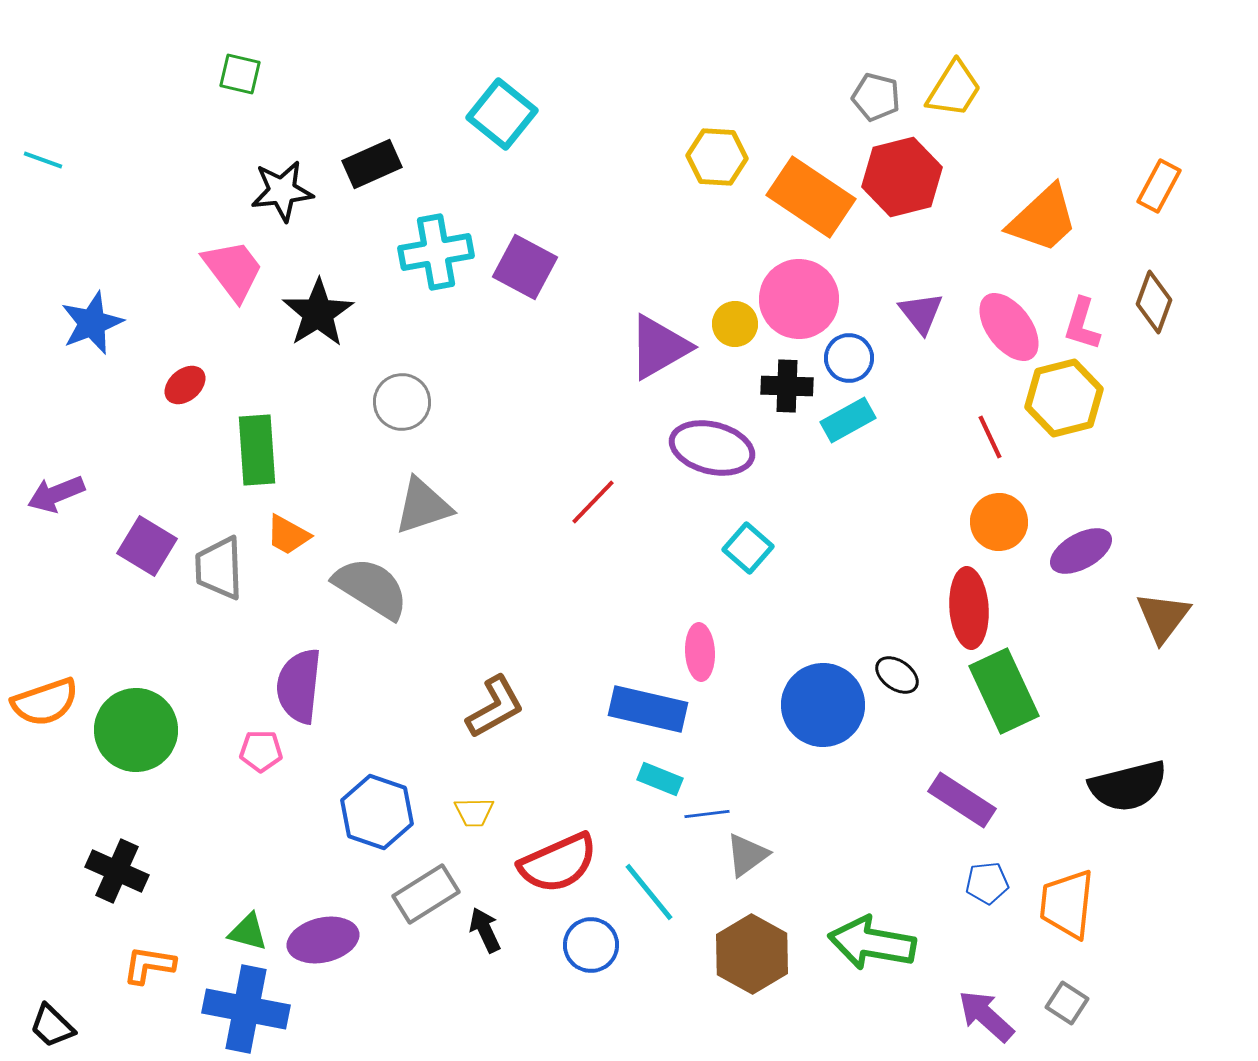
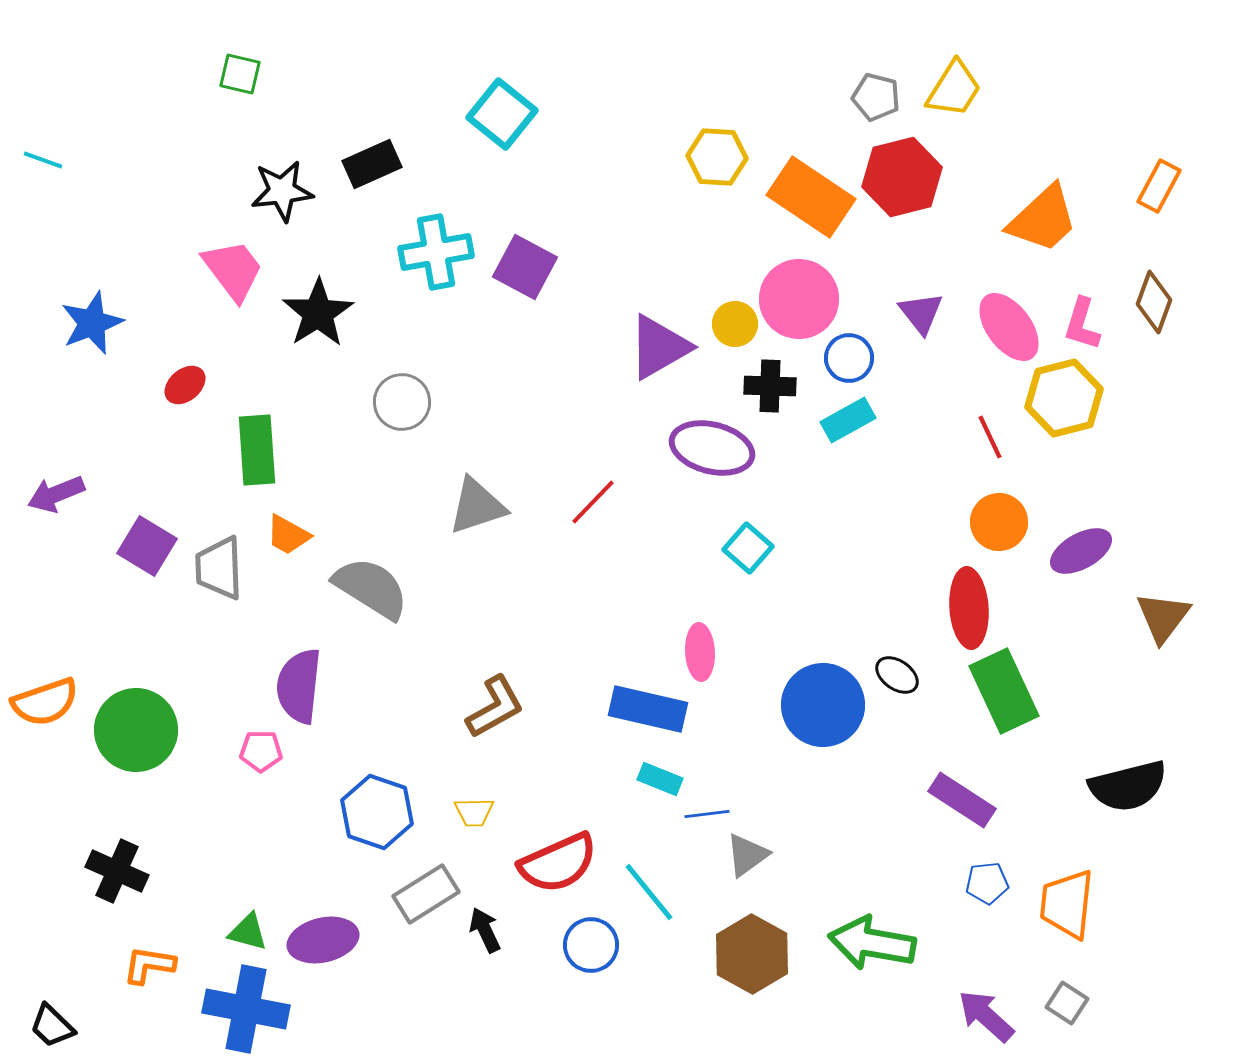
black cross at (787, 386): moved 17 px left
gray triangle at (423, 506): moved 54 px right
